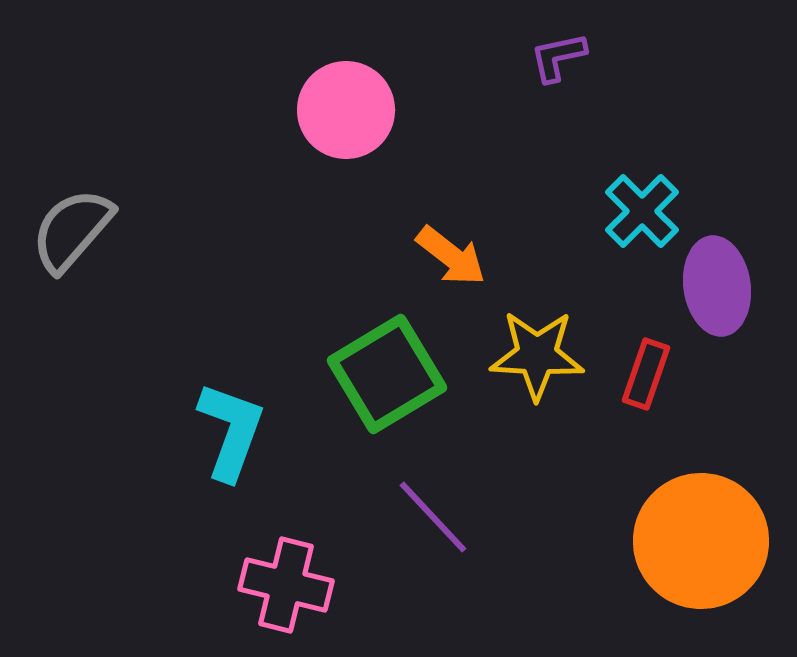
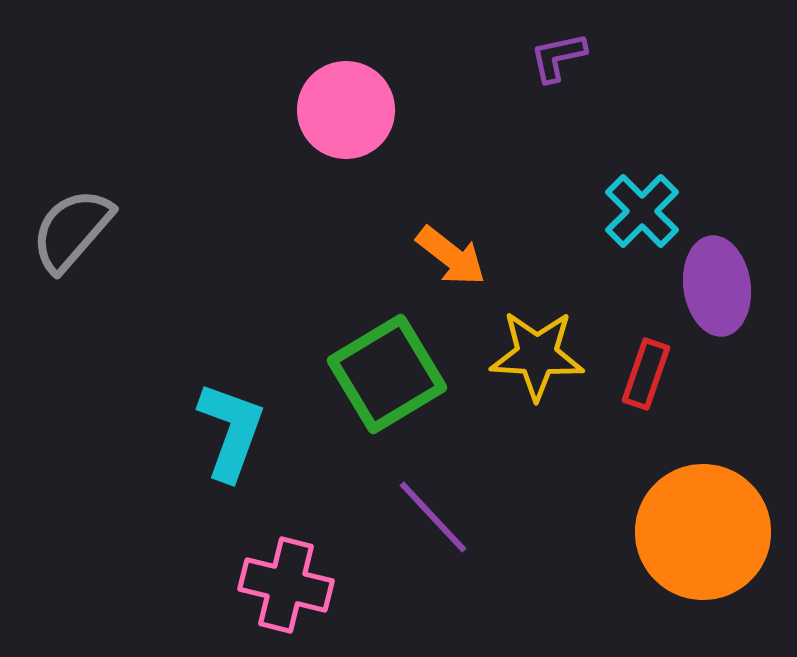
orange circle: moved 2 px right, 9 px up
